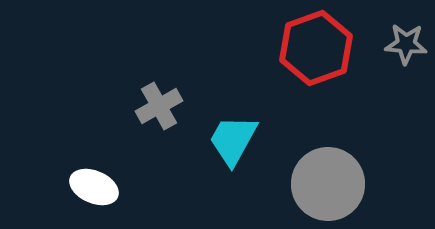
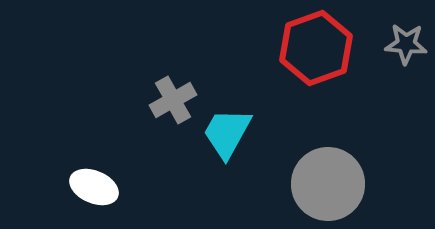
gray cross: moved 14 px right, 6 px up
cyan trapezoid: moved 6 px left, 7 px up
